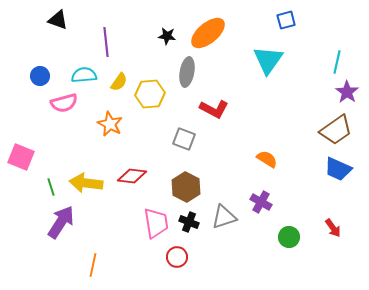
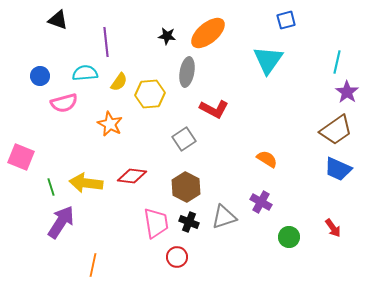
cyan semicircle: moved 1 px right, 2 px up
gray square: rotated 35 degrees clockwise
